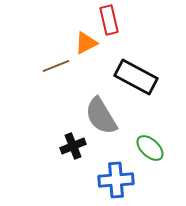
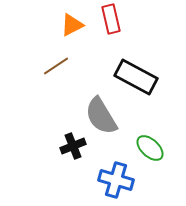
red rectangle: moved 2 px right, 1 px up
orange triangle: moved 14 px left, 18 px up
brown line: rotated 12 degrees counterclockwise
blue cross: rotated 20 degrees clockwise
